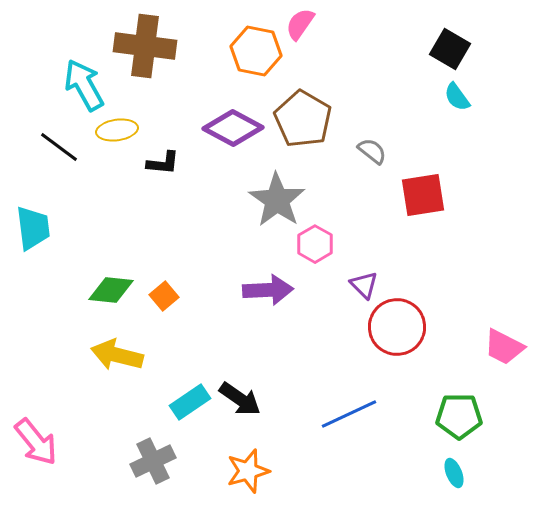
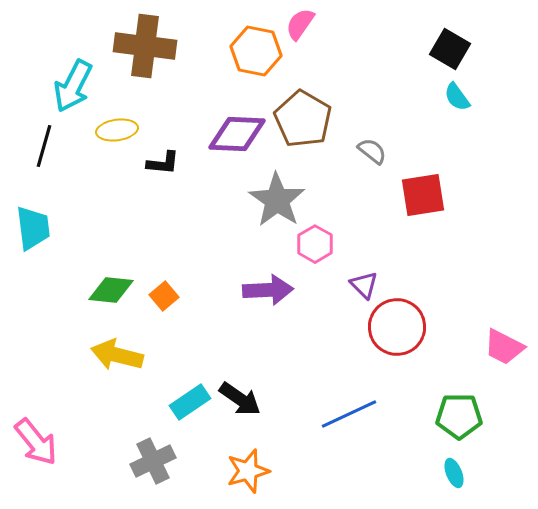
cyan arrow: moved 11 px left, 1 px down; rotated 124 degrees counterclockwise
purple diamond: moved 4 px right, 6 px down; rotated 26 degrees counterclockwise
black line: moved 15 px left, 1 px up; rotated 69 degrees clockwise
